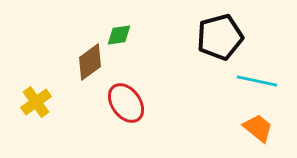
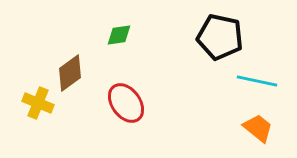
black pentagon: rotated 27 degrees clockwise
brown diamond: moved 20 px left, 11 px down
yellow cross: moved 2 px right, 1 px down; rotated 32 degrees counterclockwise
